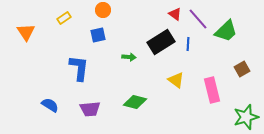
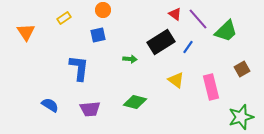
blue line: moved 3 px down; rotated 32 degrees clockwise
green arrow: moved 1 px right, 2 px down
pink rectangle: moved 1 px left, 3 px up
green star: moved 5 px left
